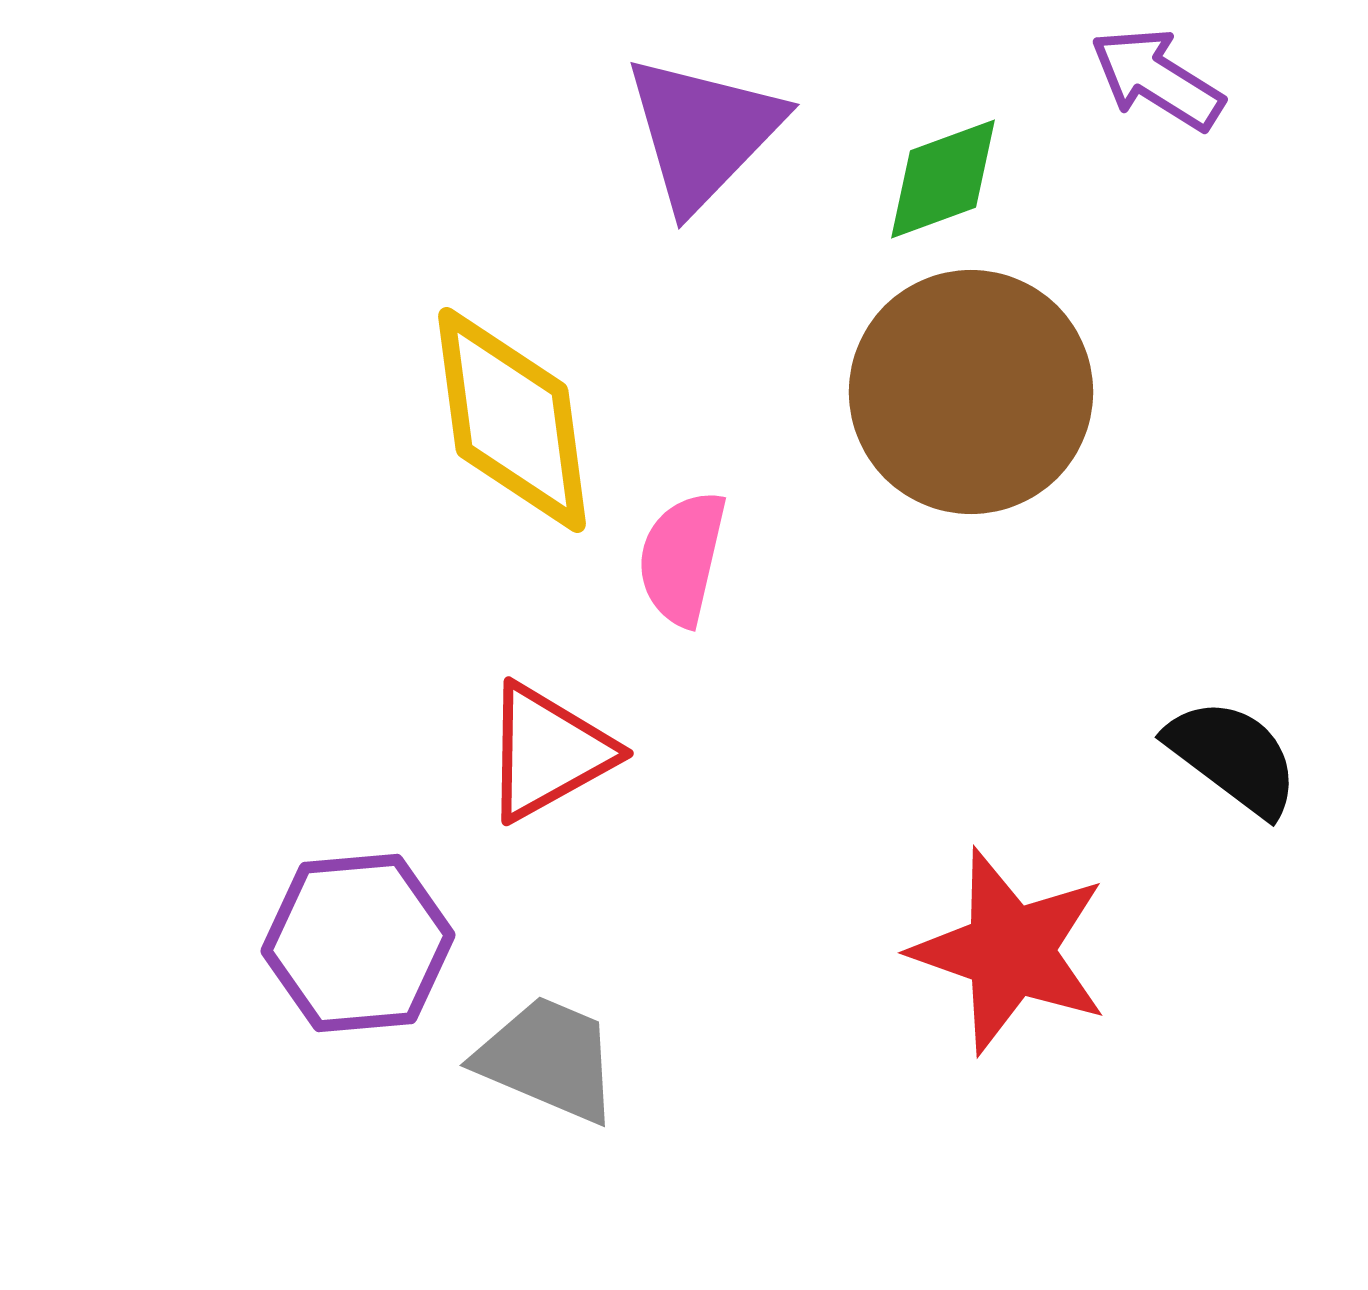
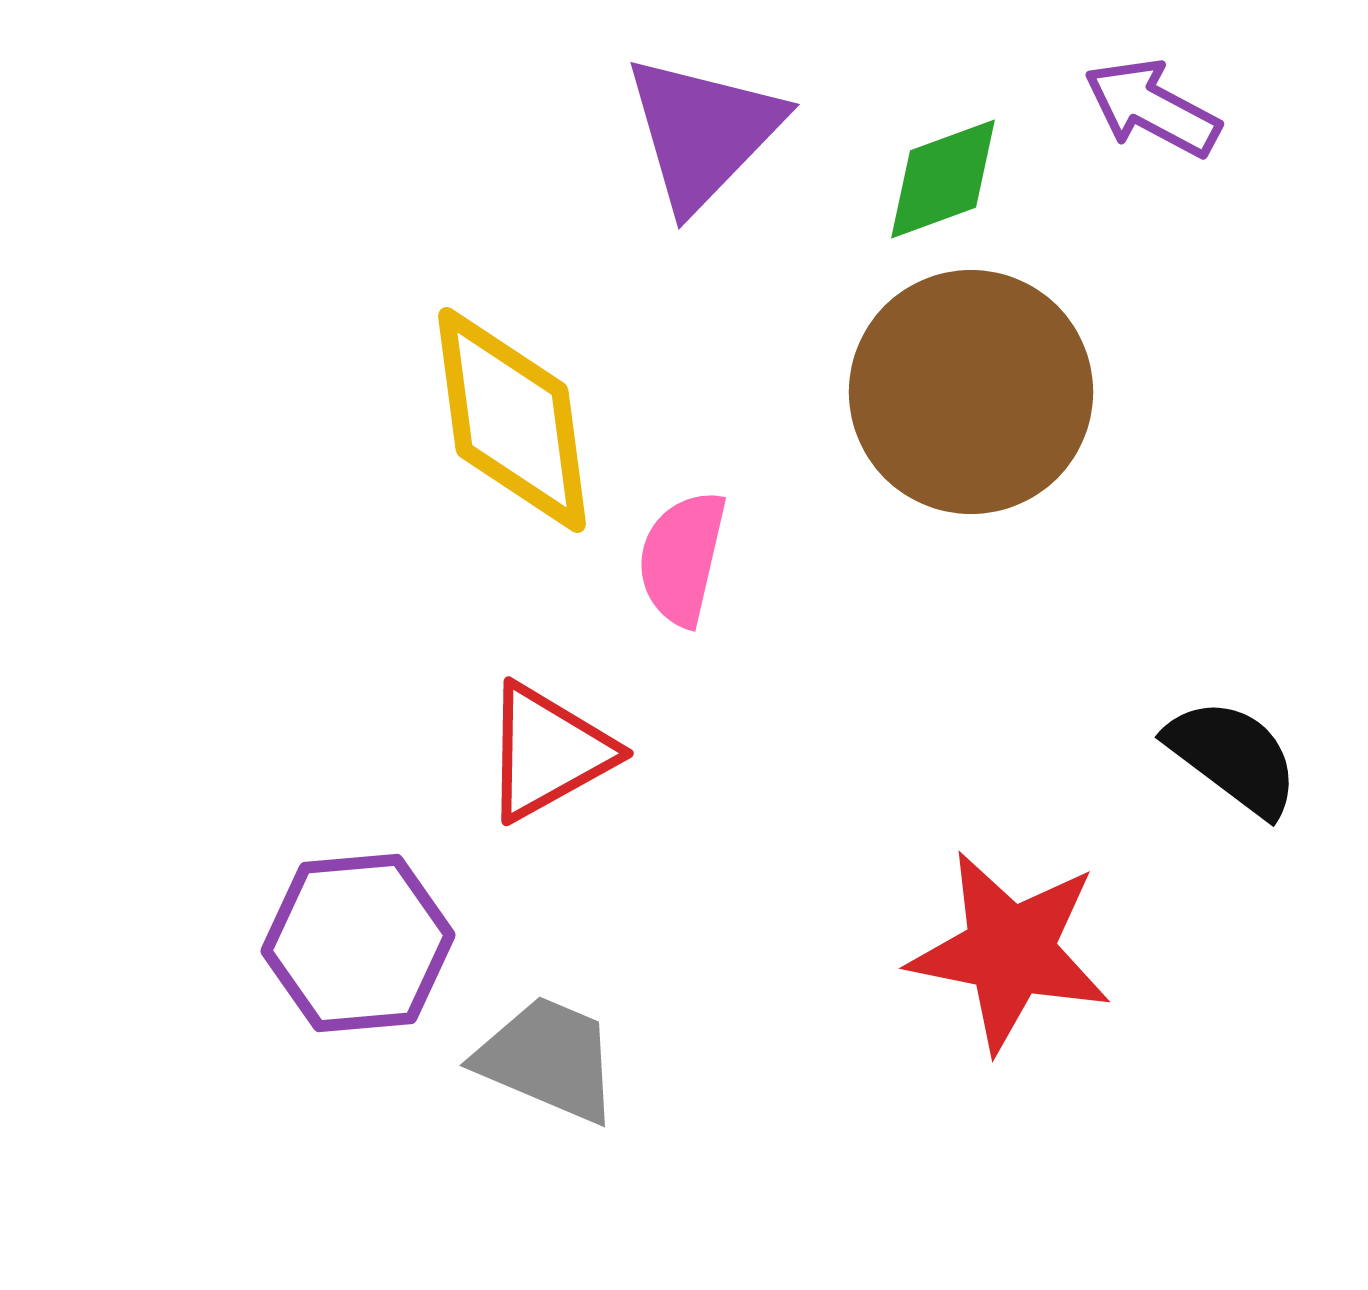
purple arrow: moved 5 px left, 29 px down; rotated 4 degrees counterclockwise
red star: rotated 8 degrees counterclockwise
